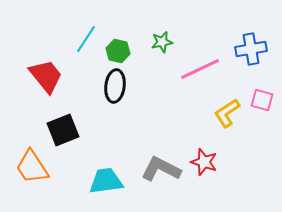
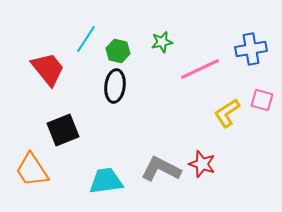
red trapezoid: moved 2 px right, 7 px up
red star: moved 2 px left, 2 px down
orange trapezoid: moved 3 px down
